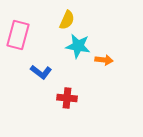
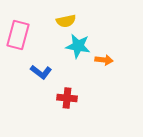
yellow semicircle: moved 1 px left, 1 px down; rotated 54 degrees clockwise
